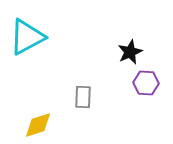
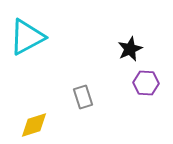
black star: moved 3 px up
gray rectangle: rotated 20 degrees counterclockwise
yellow diamond: moved 4 px left
